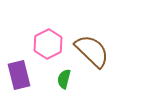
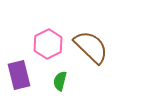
brown semicircle: moved 1 px left, 4 px up
green semicircle: moved 4 px left, 2 px down
